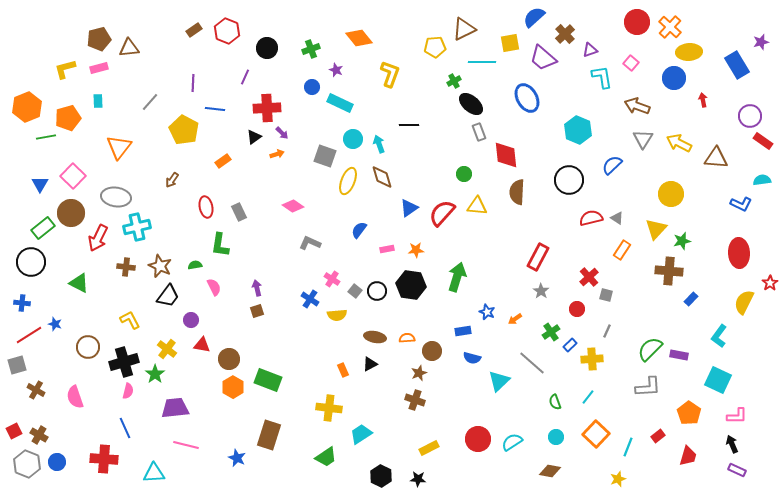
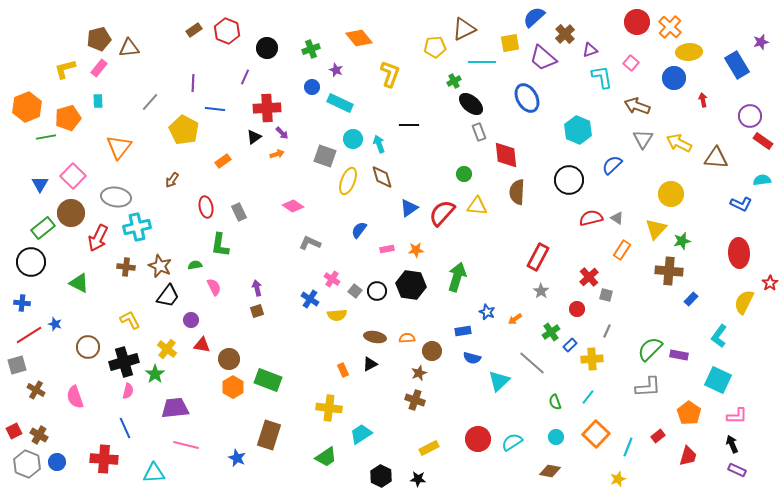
pink rectangle at (99, 68): rotated 36 degrees counterclockwise
